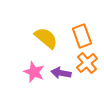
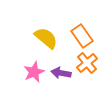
orange rectangle: rotated 15 degrees counterclockwise
pink star: rotated 25 degrees clockwise
